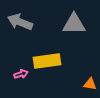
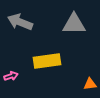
pink arrow: moved 10 px left, 2 px down
orange triangle: rotated 16 degrees counterclockwise
